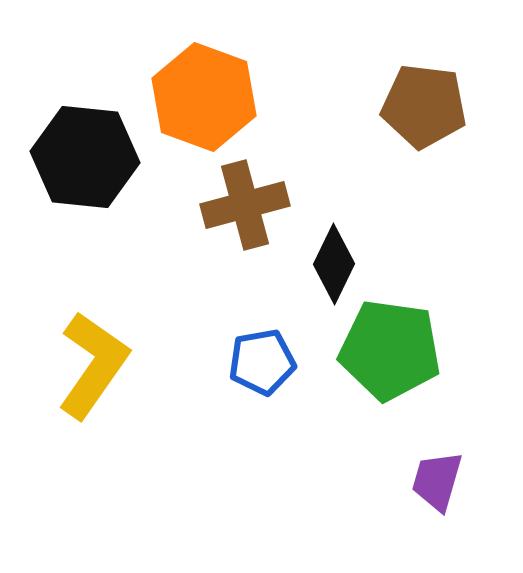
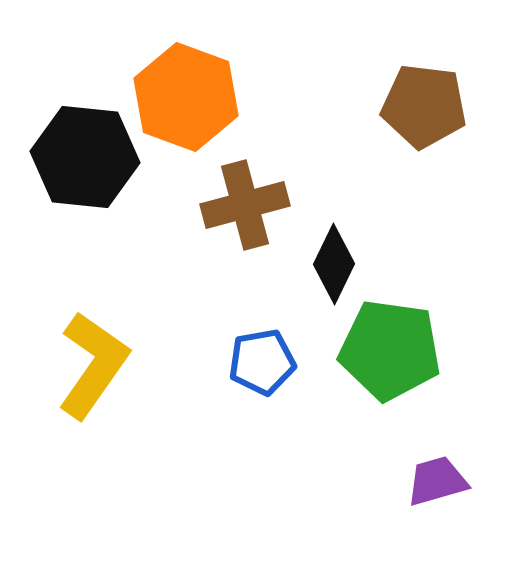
orange hexagon: moved 18 px left
purple trapezoid: rotated 58 degrees clockwise
